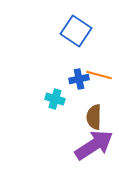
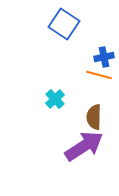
blue square: moved 12 px left, 7 px up
blue cross: moved 25 px right, 22 px up
cyan cross: rotated 30 degrees clockwise
purple arrow: moved 10 px left, 1 px down
